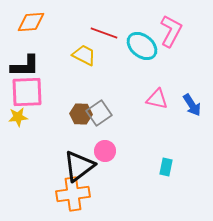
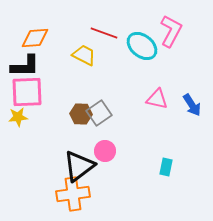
orange diamond: moved 4 px right, 16 px down
